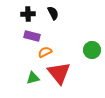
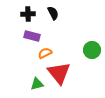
orange semicircle: moved 1 px down
green triangle: moved 4 px right, 6 px down
